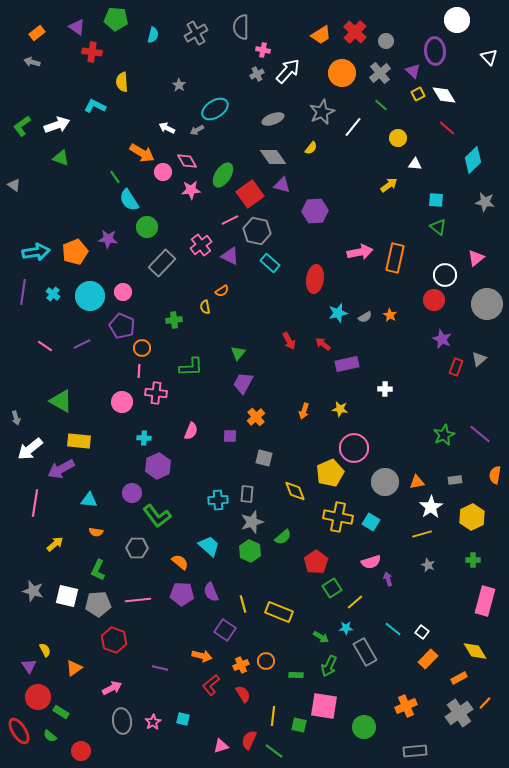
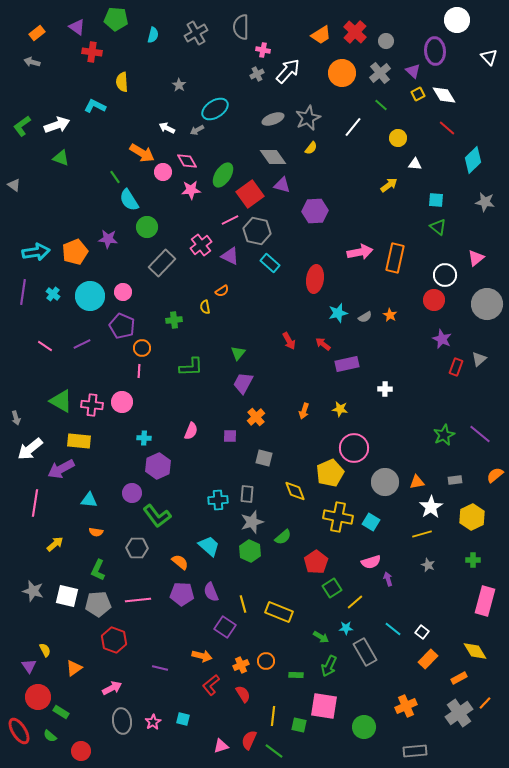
gray star at (322, 112): moved 14 px left, 6 px down
pink cross at (156, 393): moved 64 px left, 12 px down
orange semicircle at (495, 475): rotated 42 degrees clockwise
purple square at (225, 630): moved 3 px up
